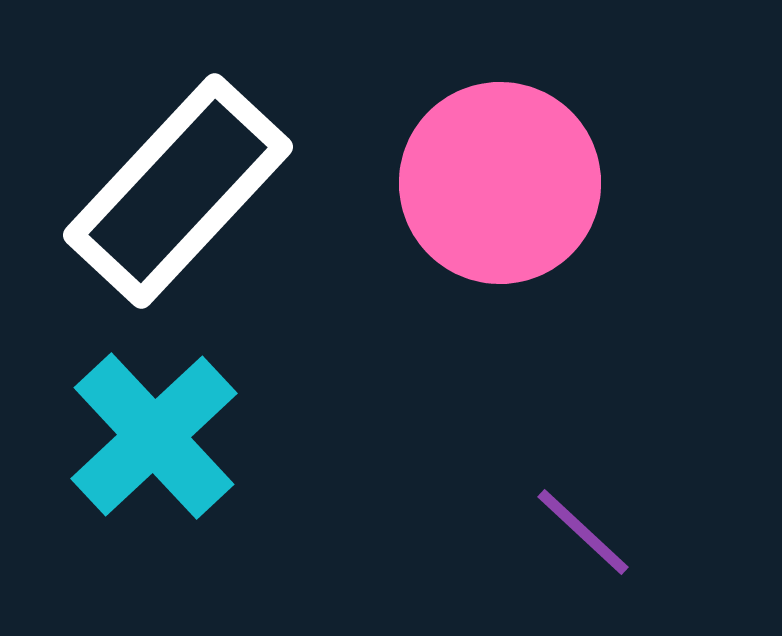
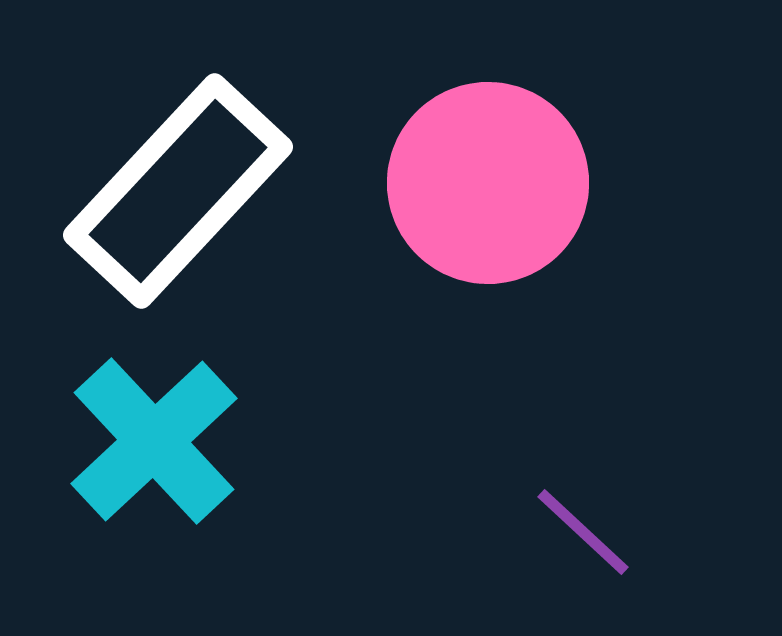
pink circle: moved 12 px left
cyan cross: moved 5 px down
